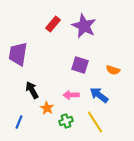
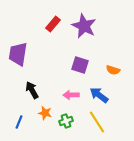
orange star: moved 2 px left, 5 px down; rotated 16 degrees counterclockwise
yellow line: moved 2 px right
